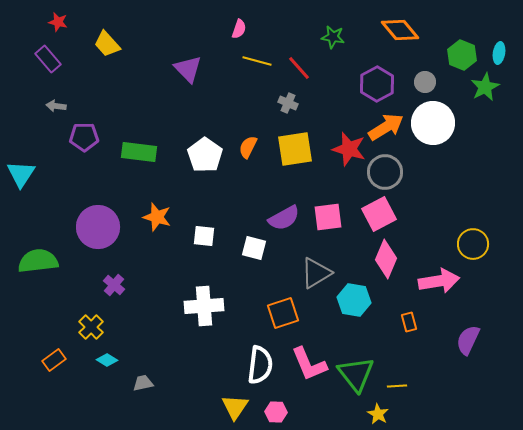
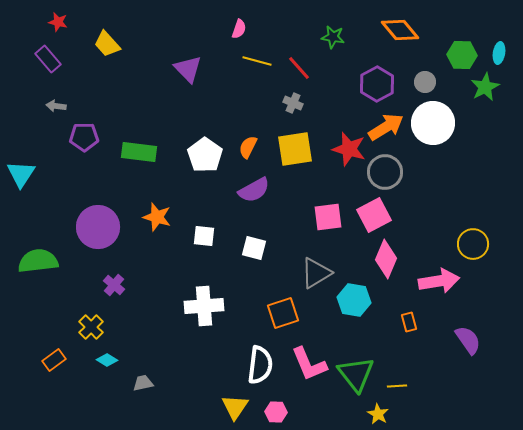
green hexagon at (462, 55): rotated 20 degrees counterclockwise
gray cross at (288, 103): moved 5 px right
pink square at (379, 214): moved 5 px left, 1 px down
purple semicircle at (284, 218): moved 30 px left, 28 px up
purple semicircle at (468, 340): rotated 120 degrees clockwise
